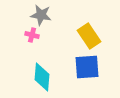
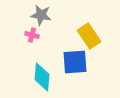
blue square: moved 12 px left, 5 px up
